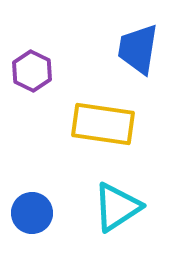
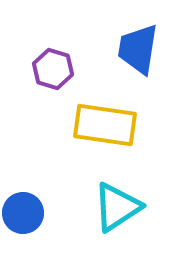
purple hexagon: moved 21 px right, 2 px up; rotated 9 degrees counterclockwise
yellow rectangle: moved 2 px right, 1 px down
blue circle: moved 9 px left
